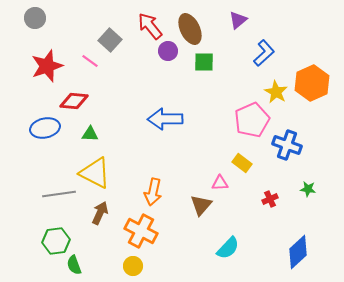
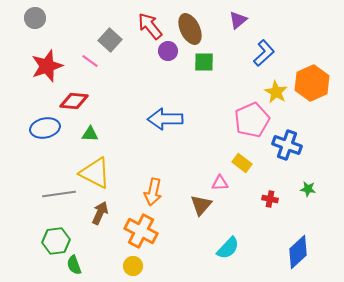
red cross: rotated 35 degrees clockwise
